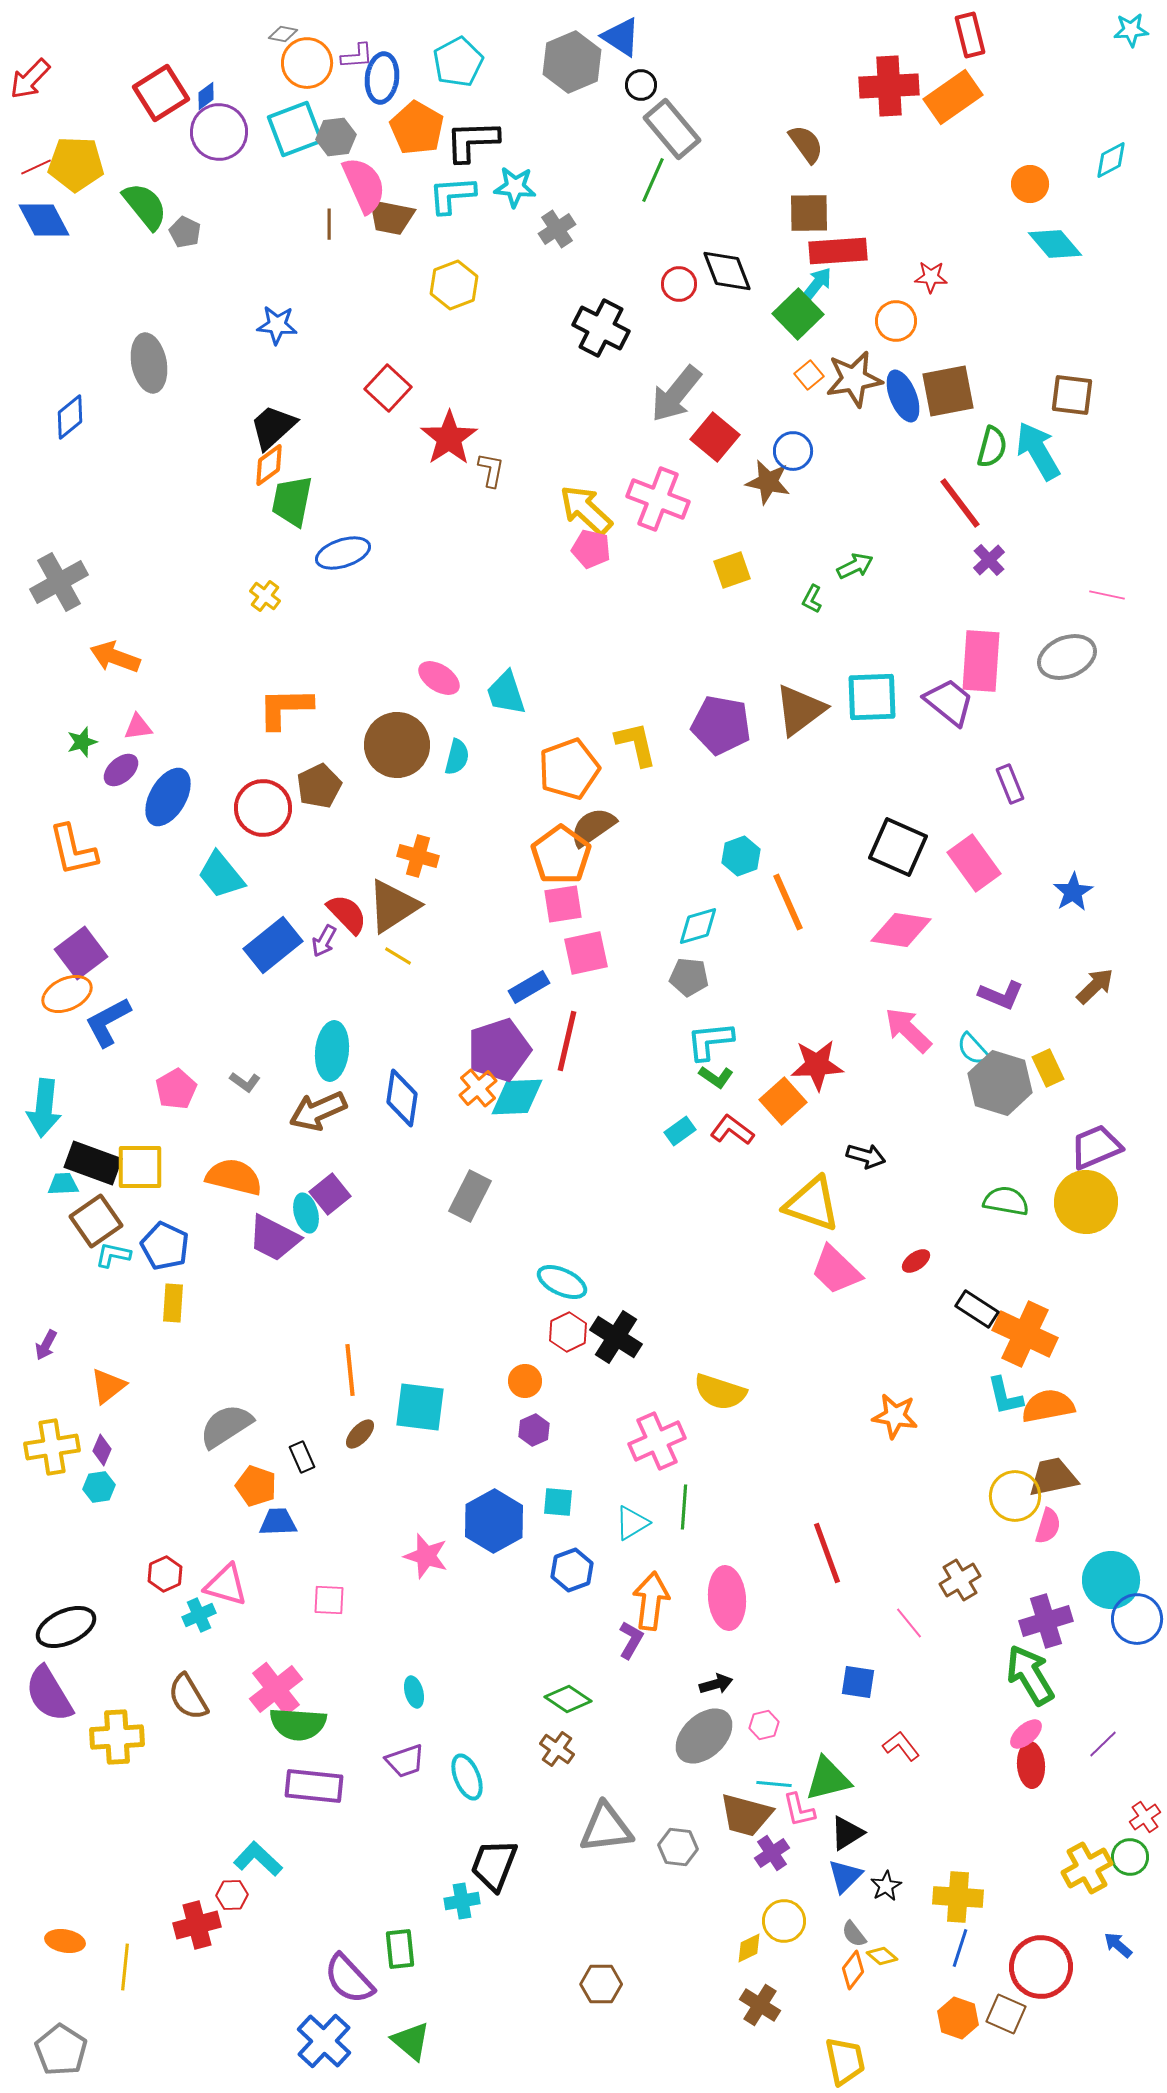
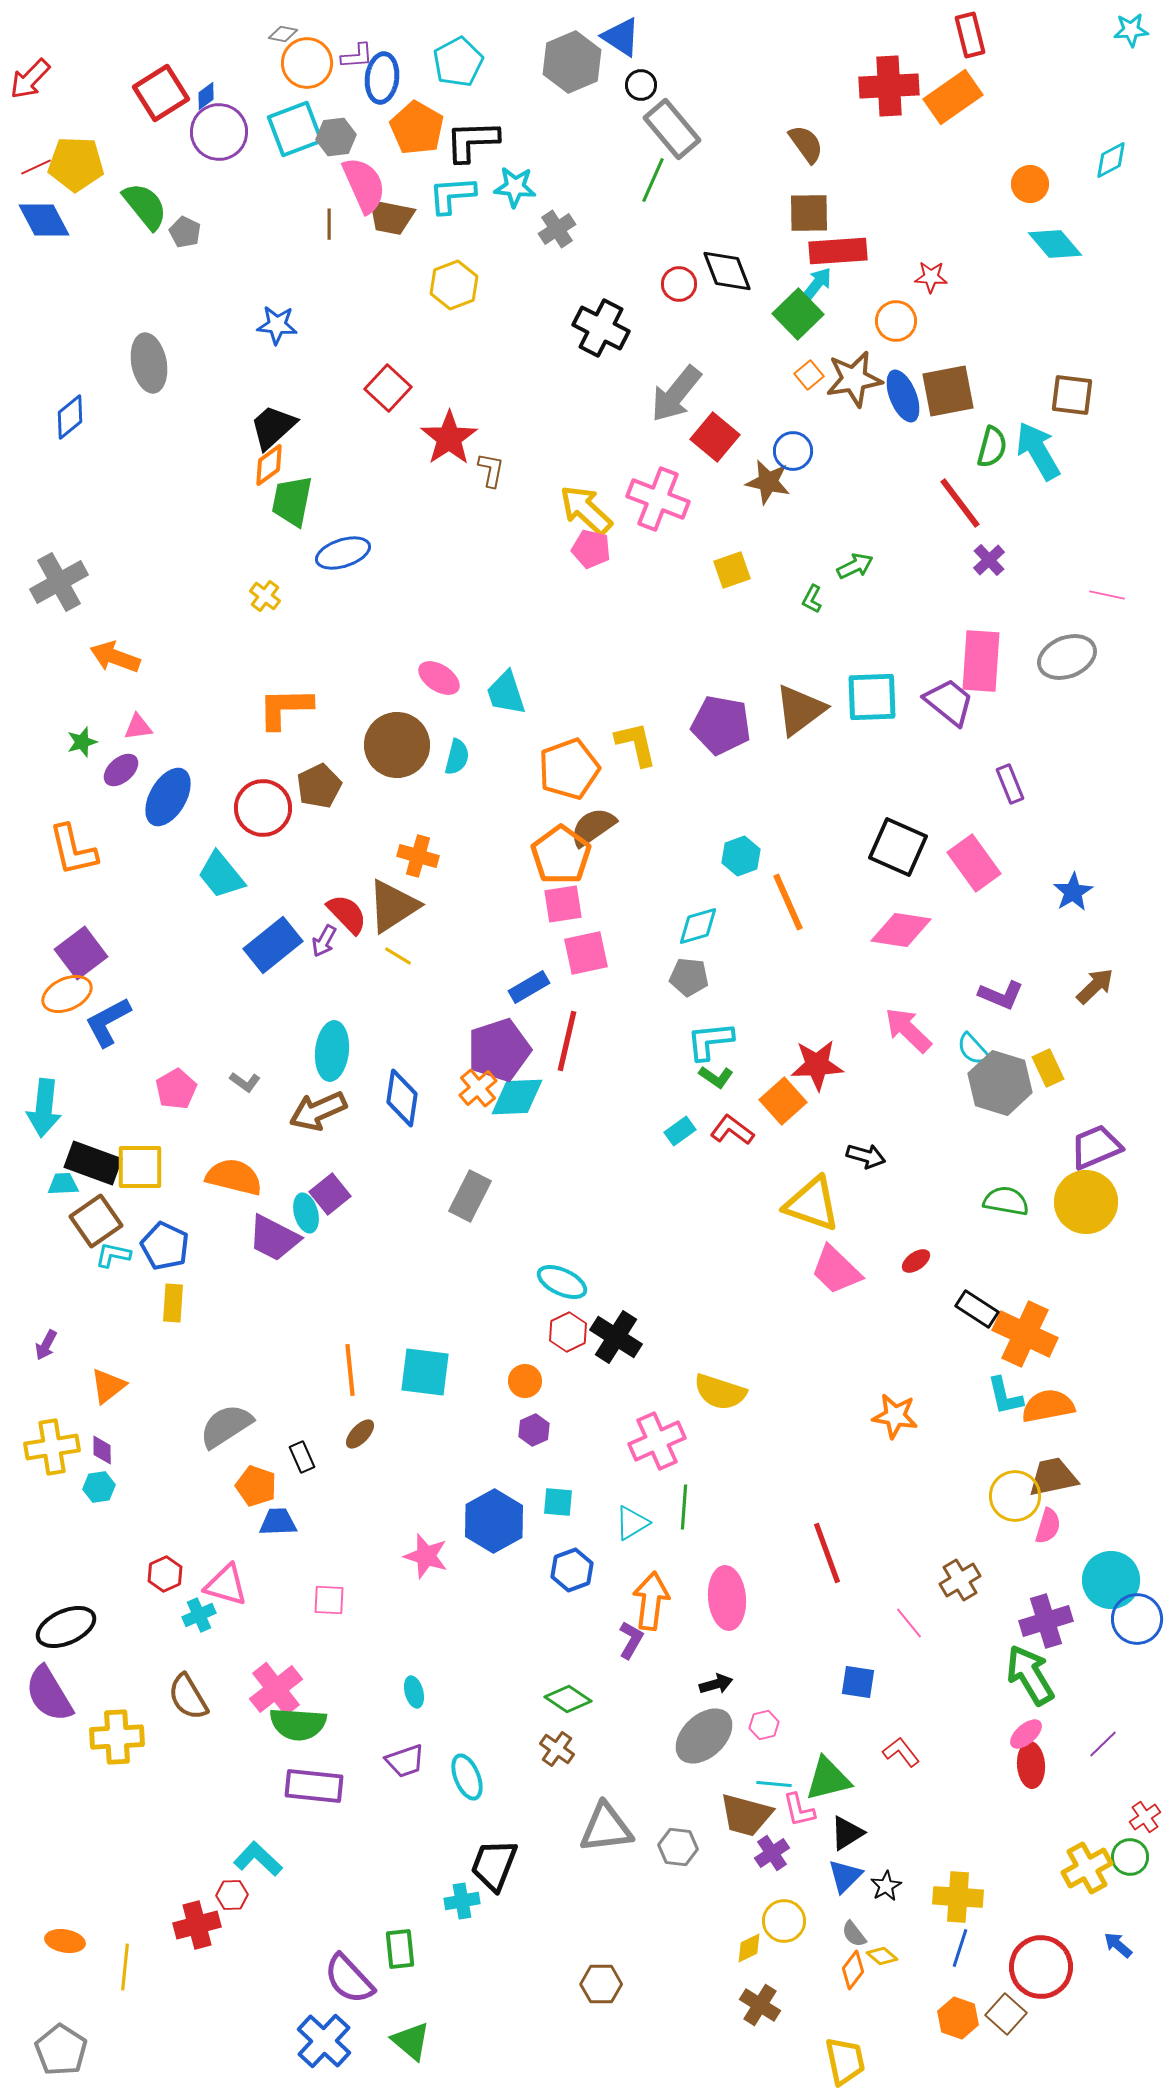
cyan square at (420, 1407): moved 5 px right, 35 px up
purple diamond at (102, 1450): rotated 24 degrees counterclockwise
red L-shape at (901, 1746): moved 6 px down
brown square at (1006, 2014): rotated 18 degrees clockwise
